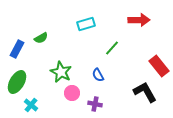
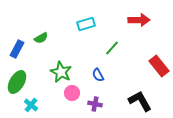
black L-shape: moved 5 px left, 9 px down
